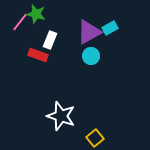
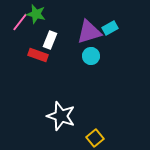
purple triangle: rotated 12 degrees clockwise
